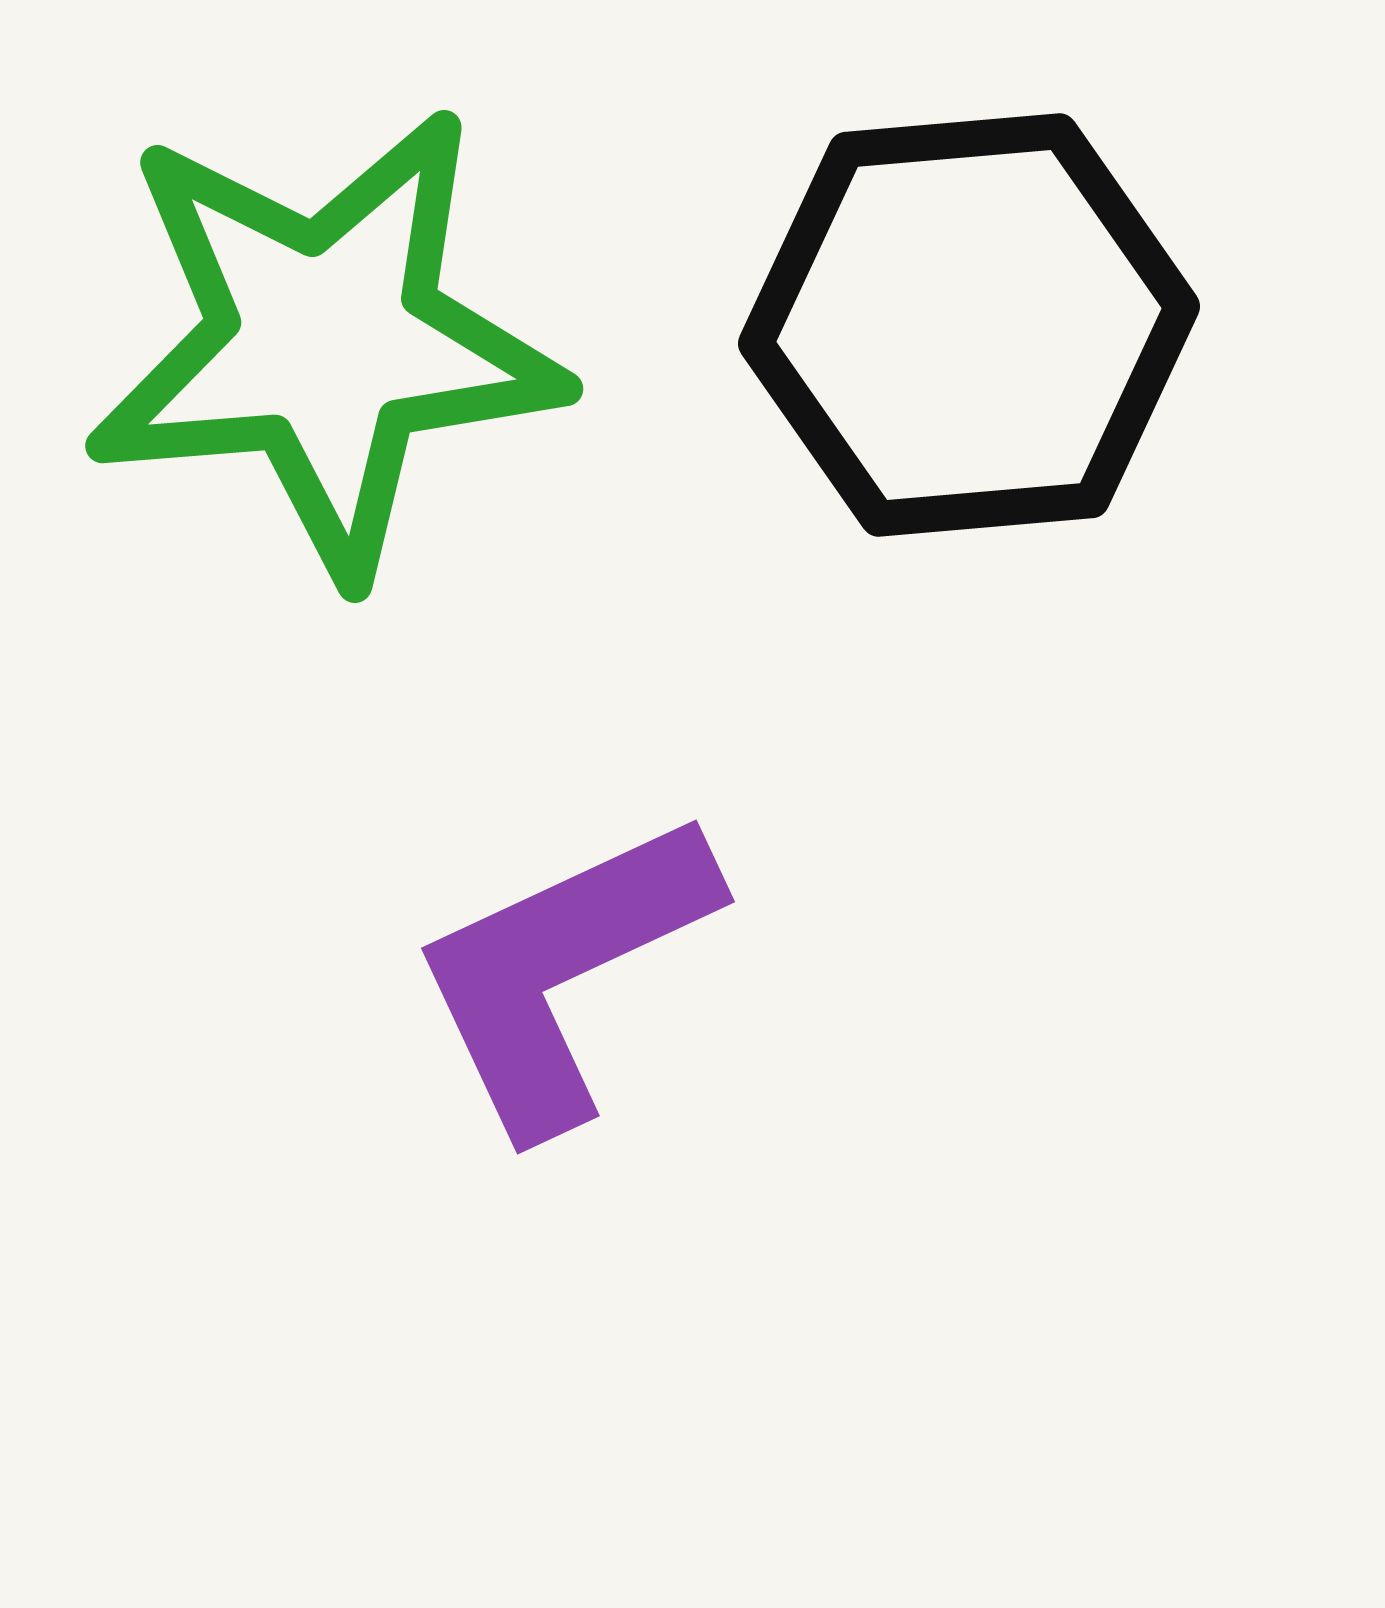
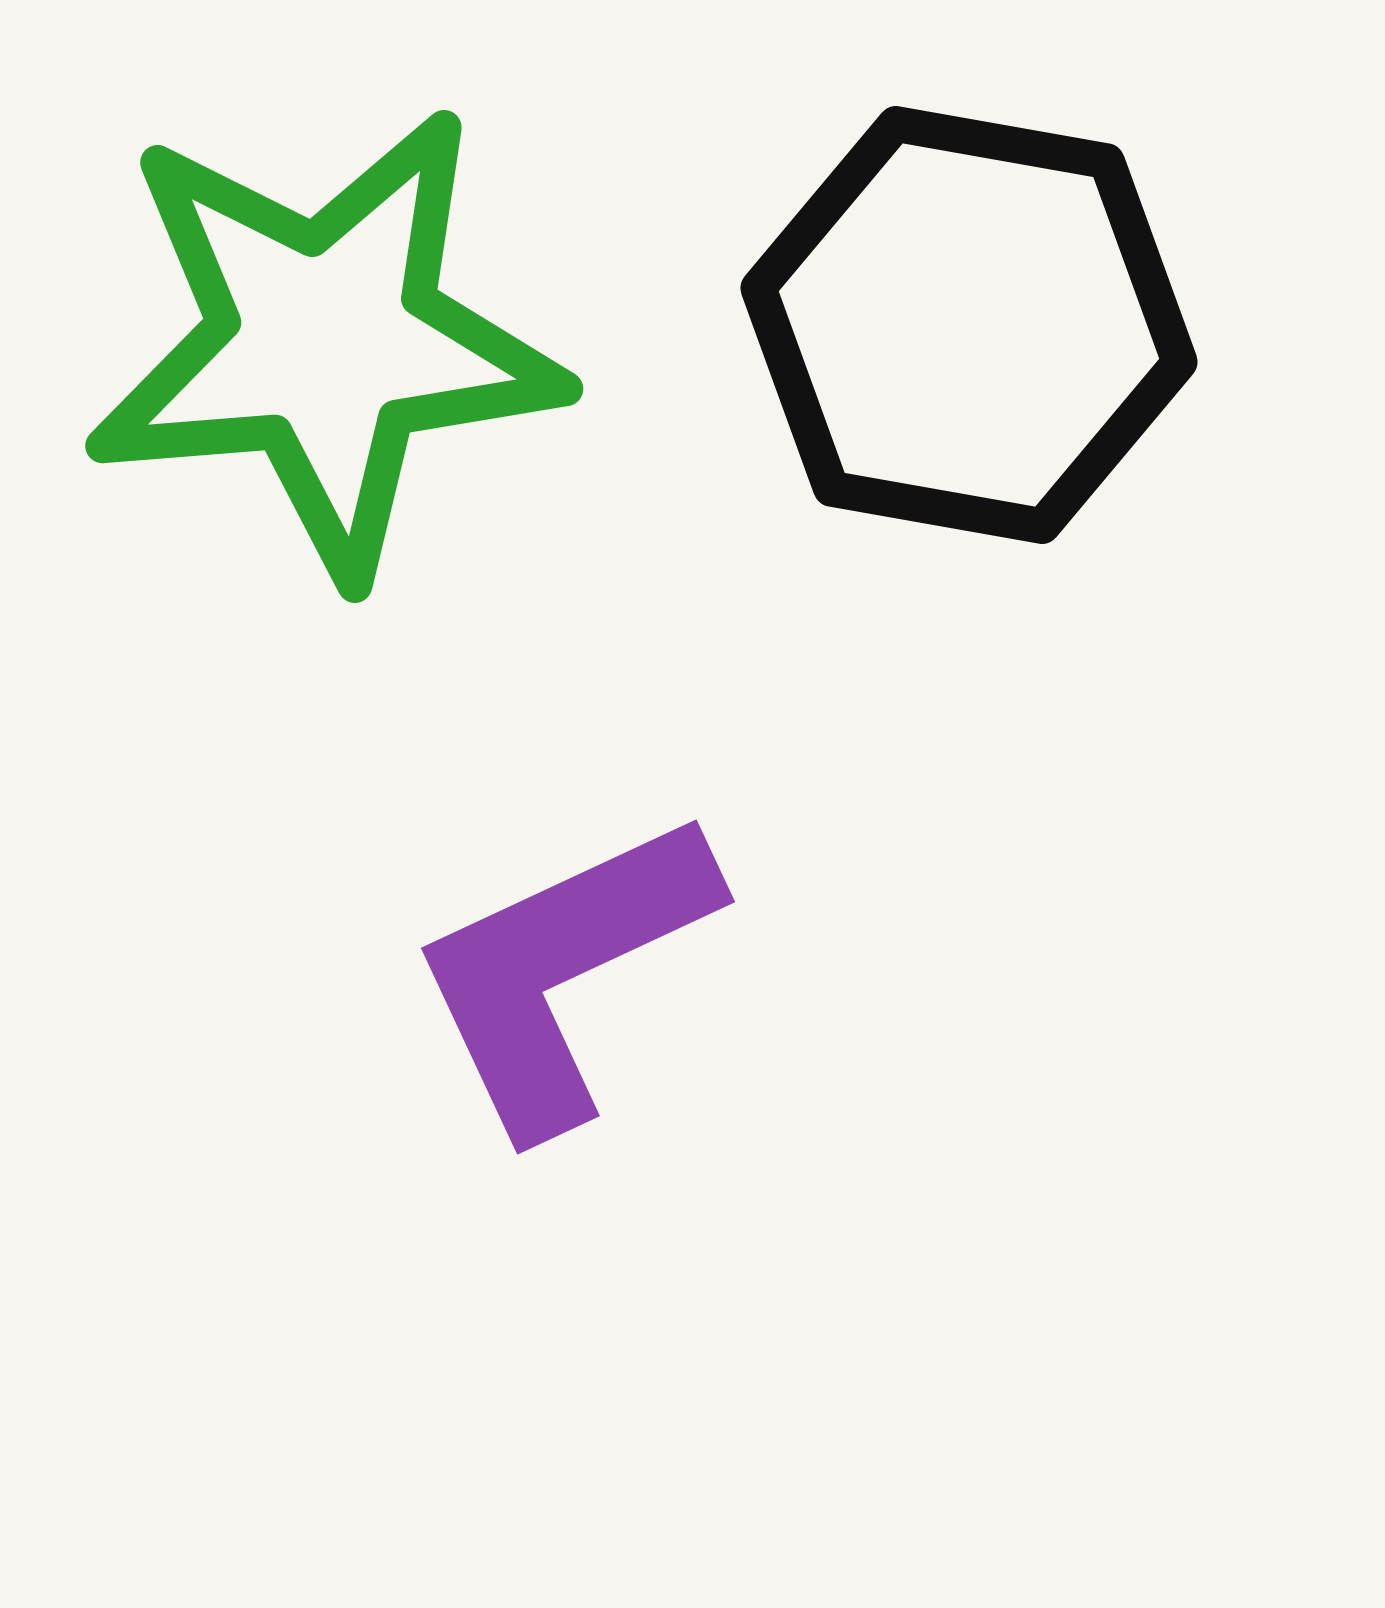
black hexagon: rotated 15 degrees clockwise
